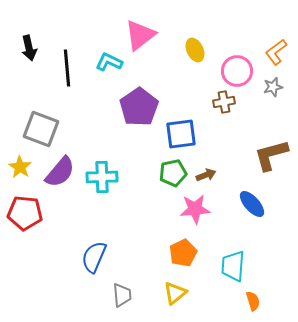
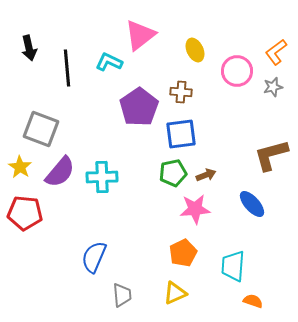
brown cross: moved 43 px left, 10 px up; rotated 15 degrees clockwise
yellow triangle: rotated 15 degrees clockwise
orange semicircle: rotated 54 degrees counterclockwise
